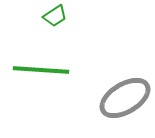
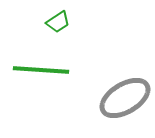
green trapezoid: moved 3 px right, 6 px down
